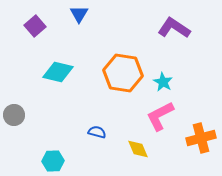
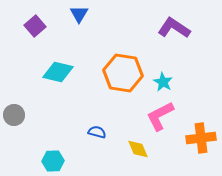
orange cross: rotated 8 degrees clockwise
